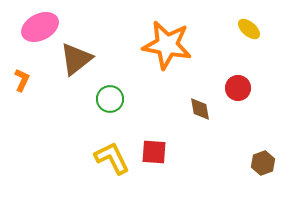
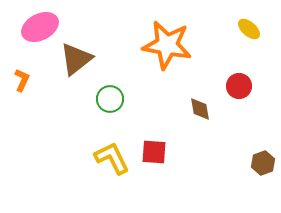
red circle: moved 1 px right, 2 px up
